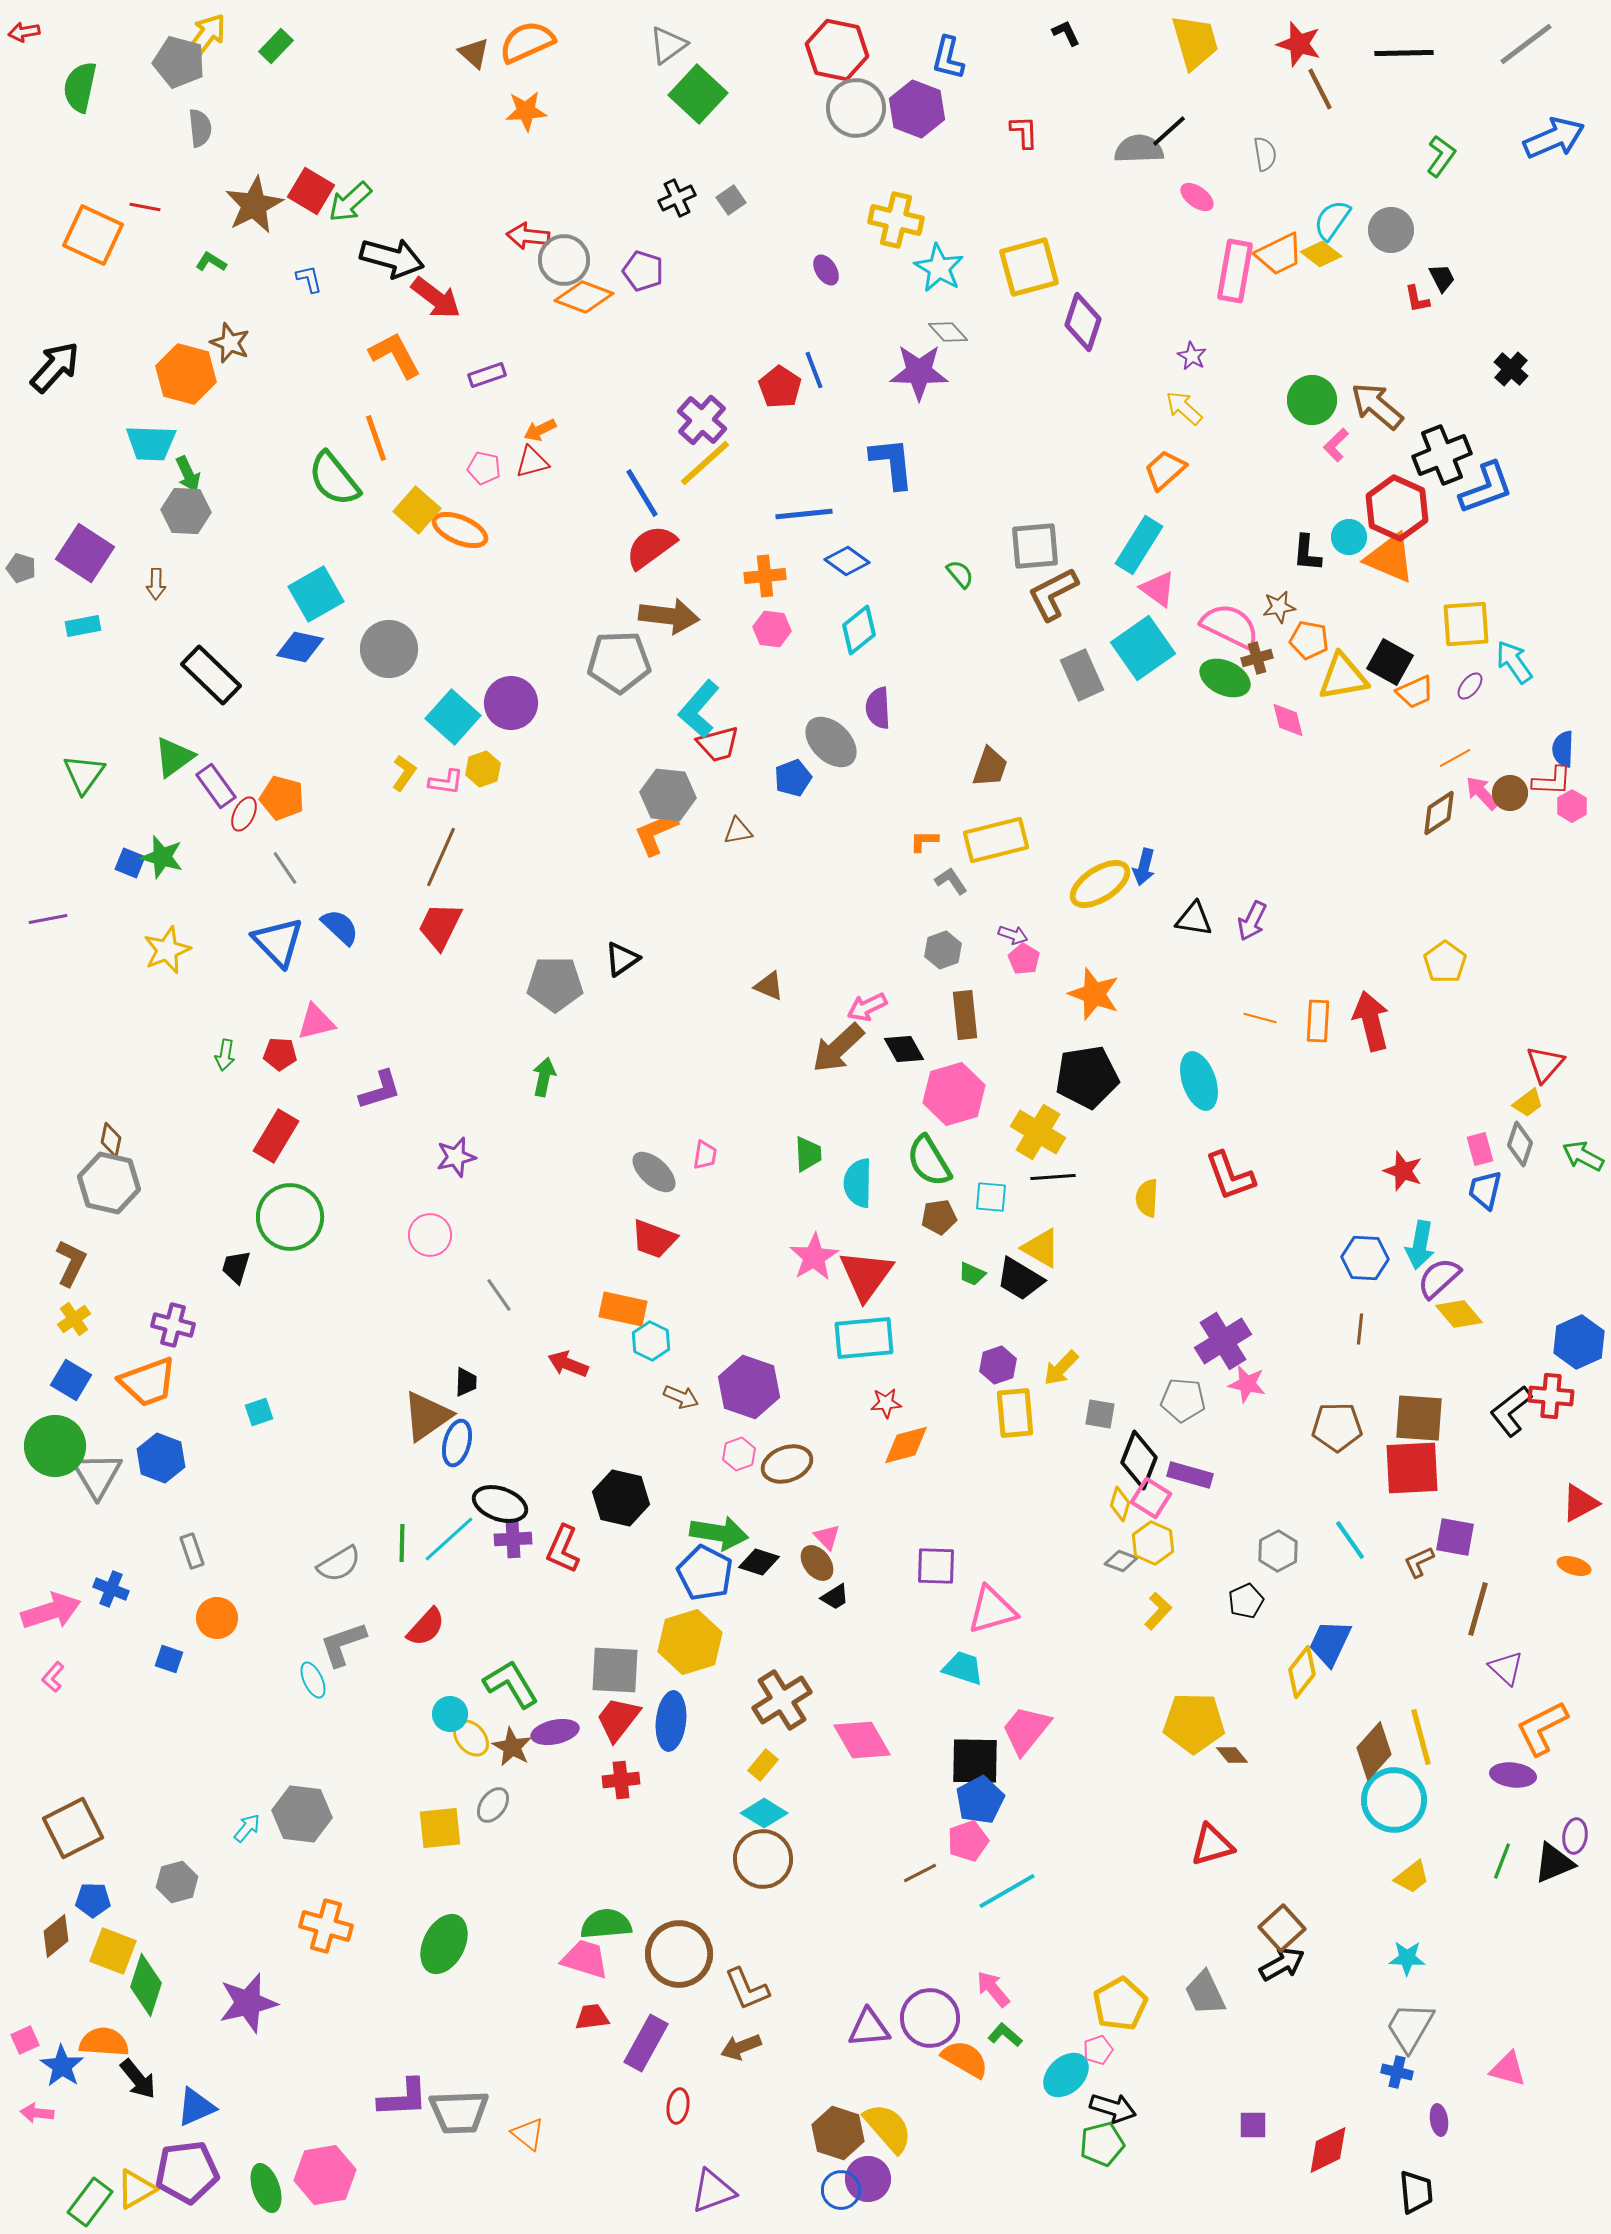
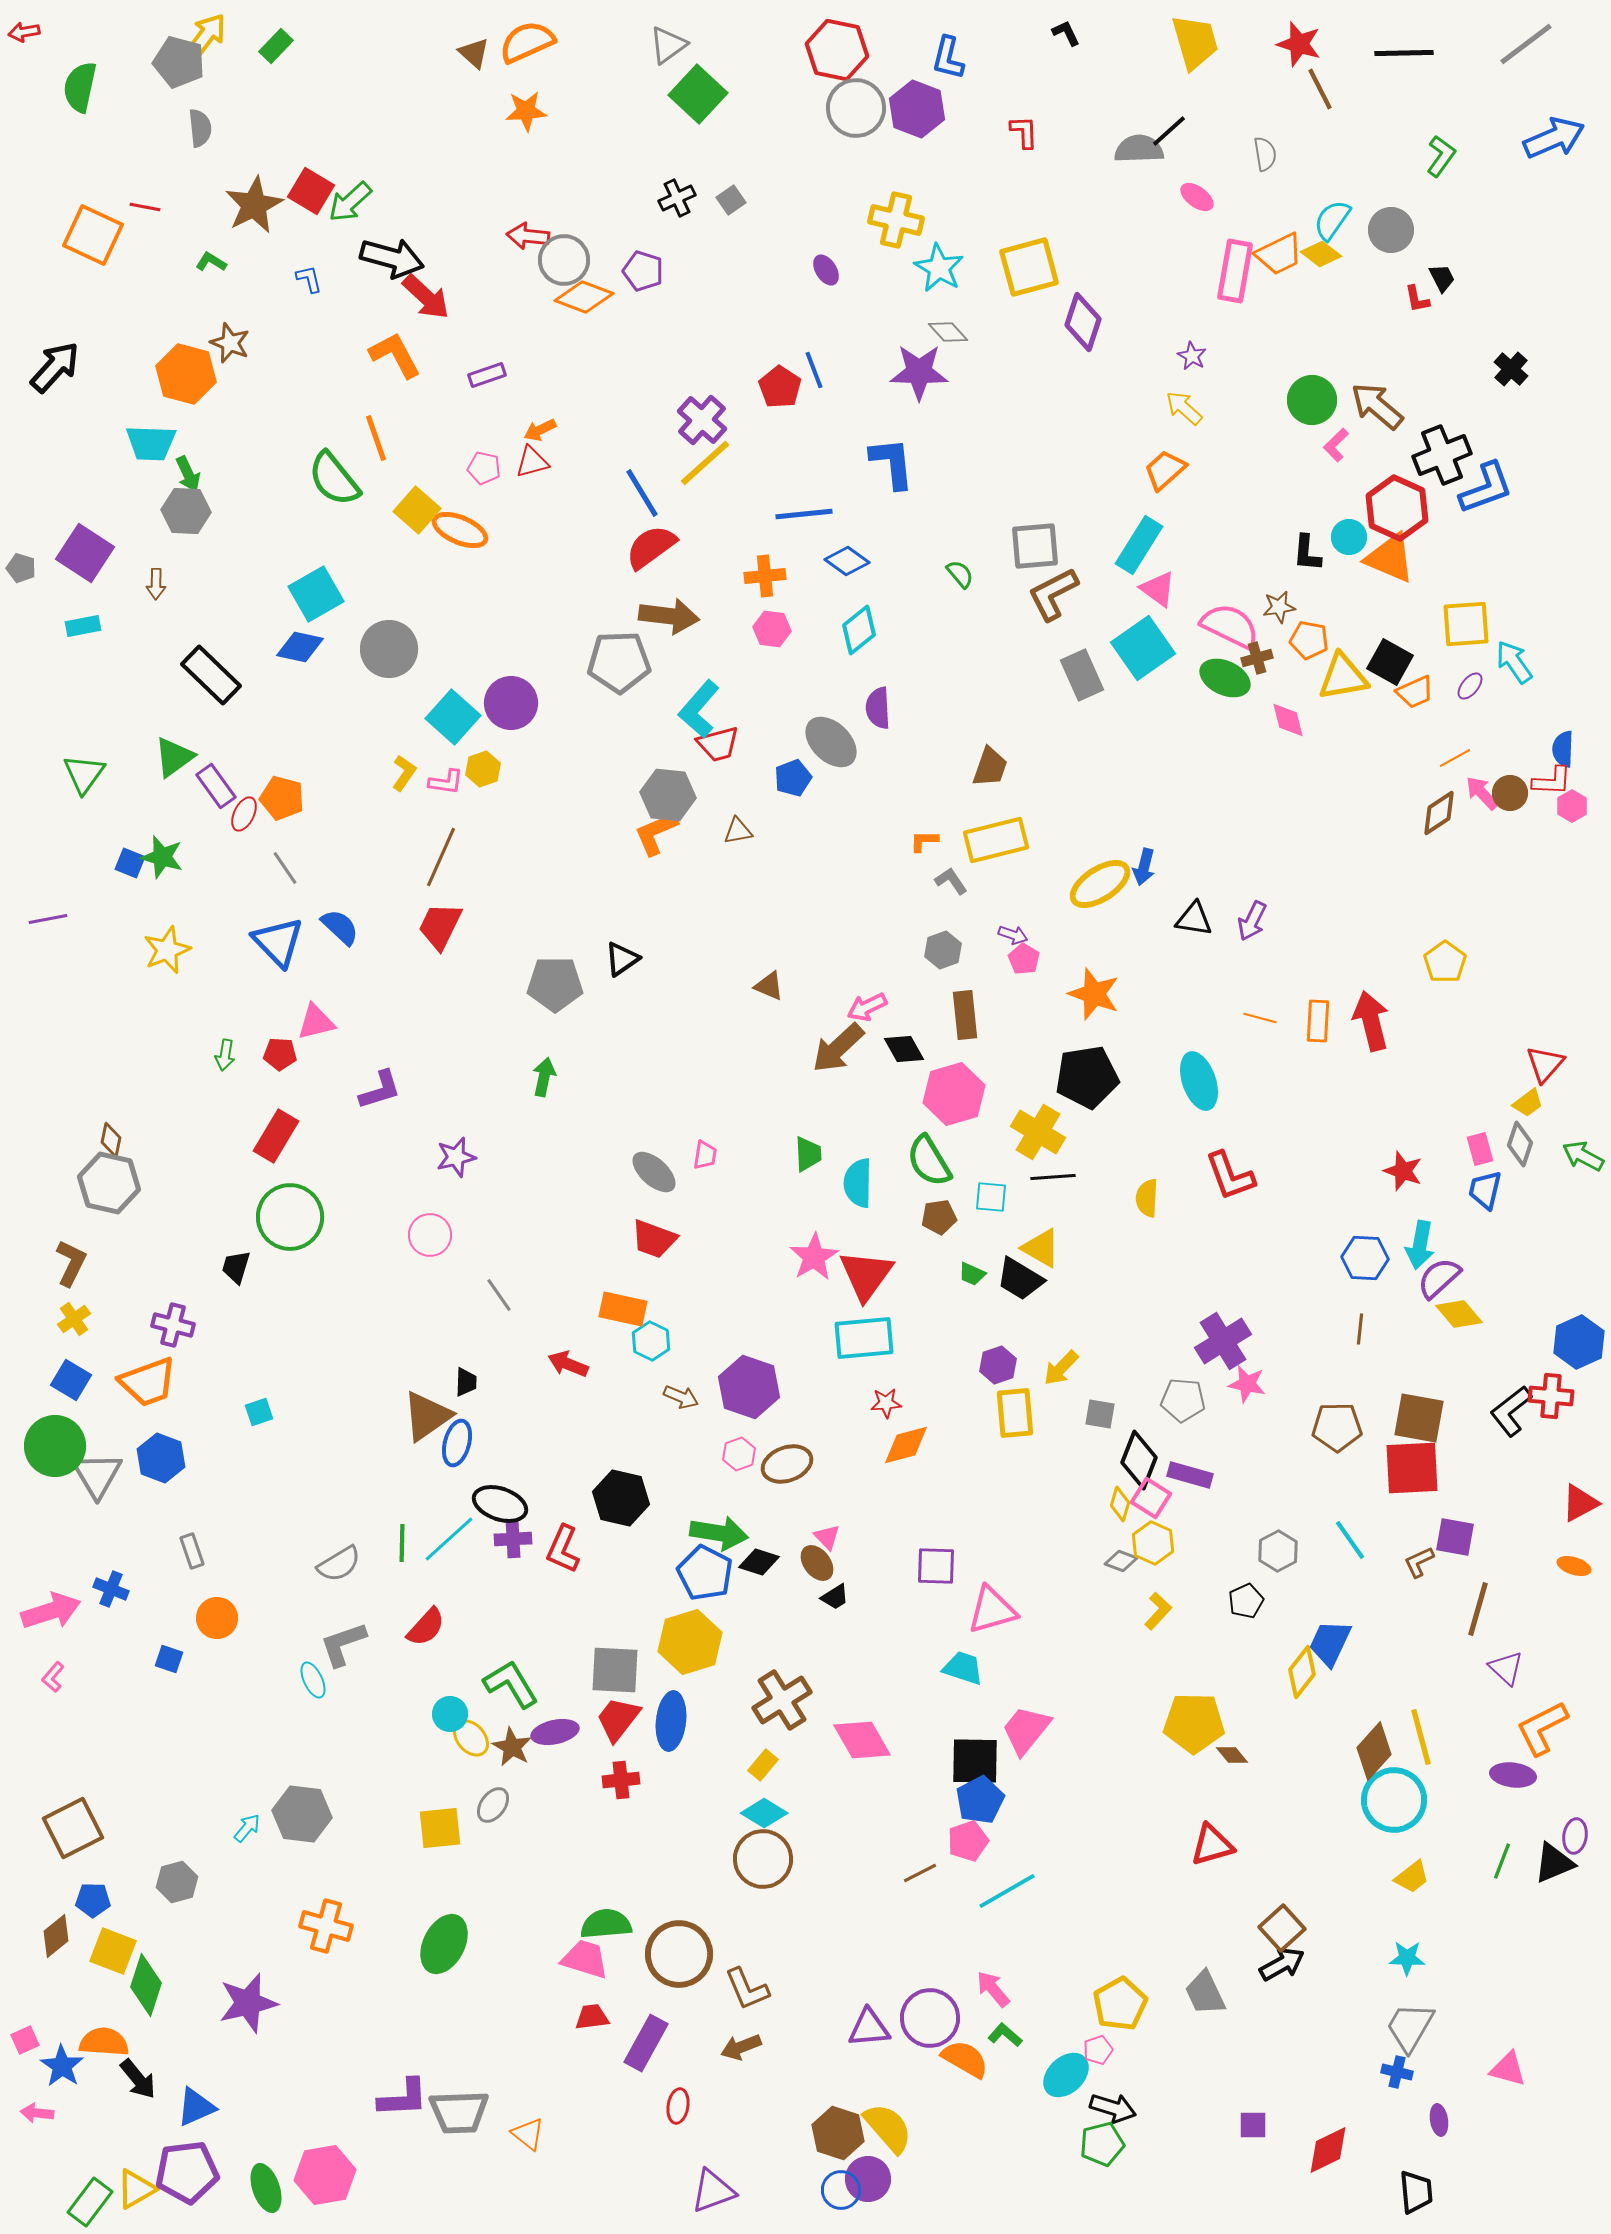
red arrow at (436, 298): moved 10 px left, 1 px up; rotated 6 degrees clockwise
brown square at (1419, 1418): rotated 6 degrees clockwise
